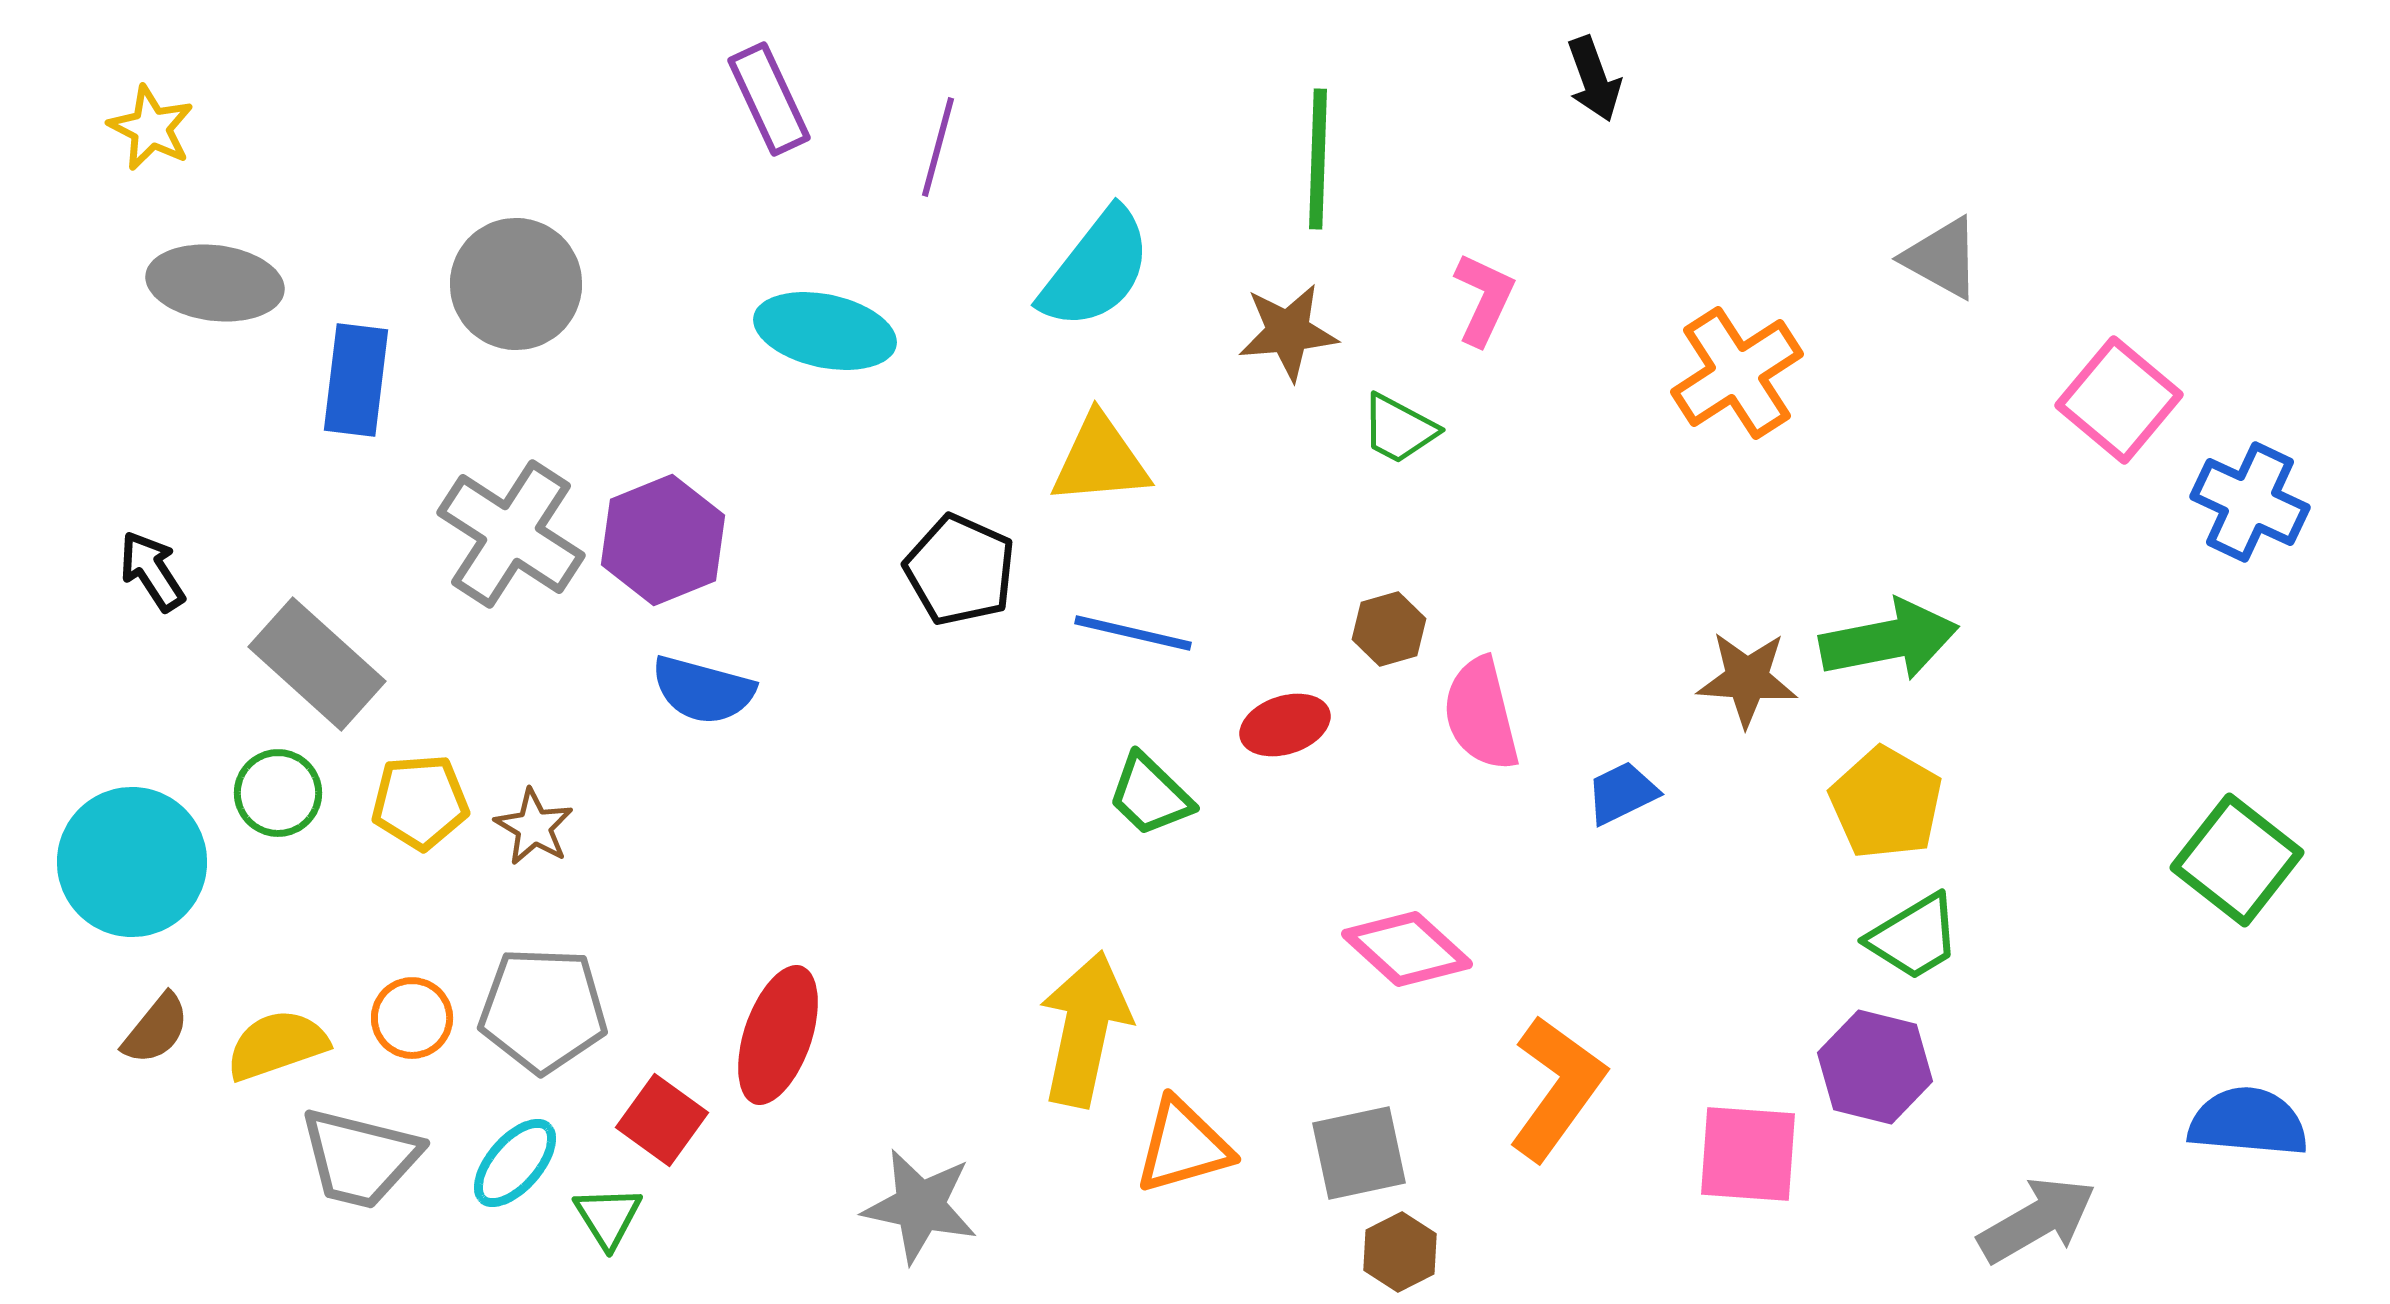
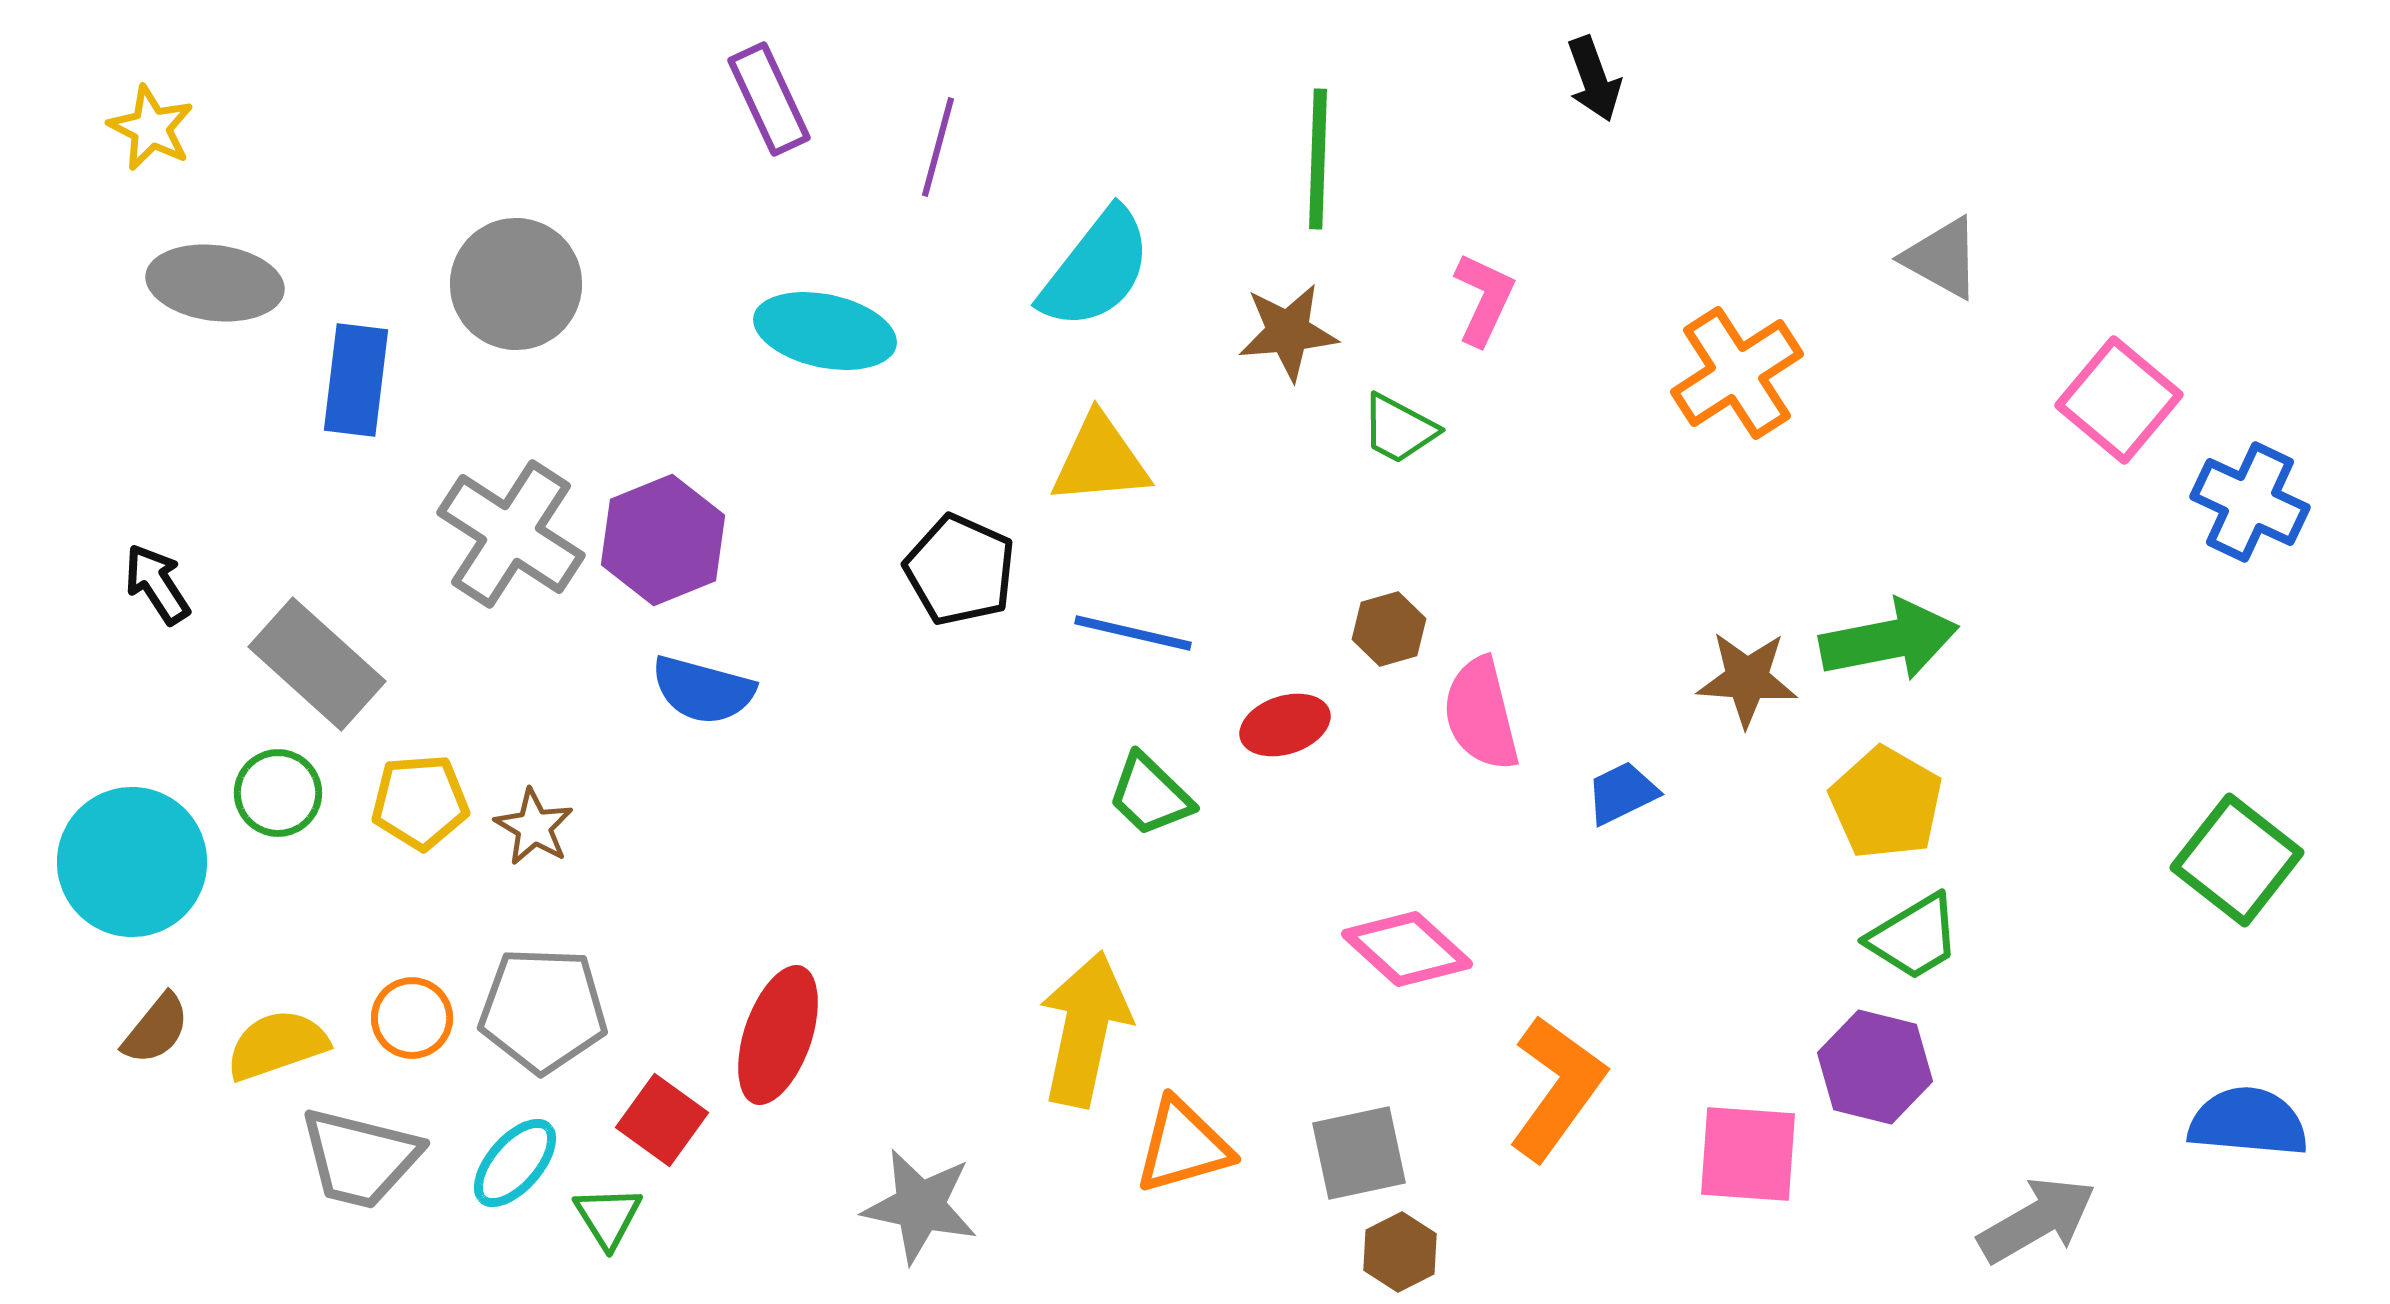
black arrow at (152, 571): moved 5 px right, 13 px down
